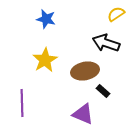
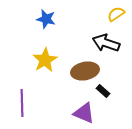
purple triangle: moved 1 px right, 1 px up
